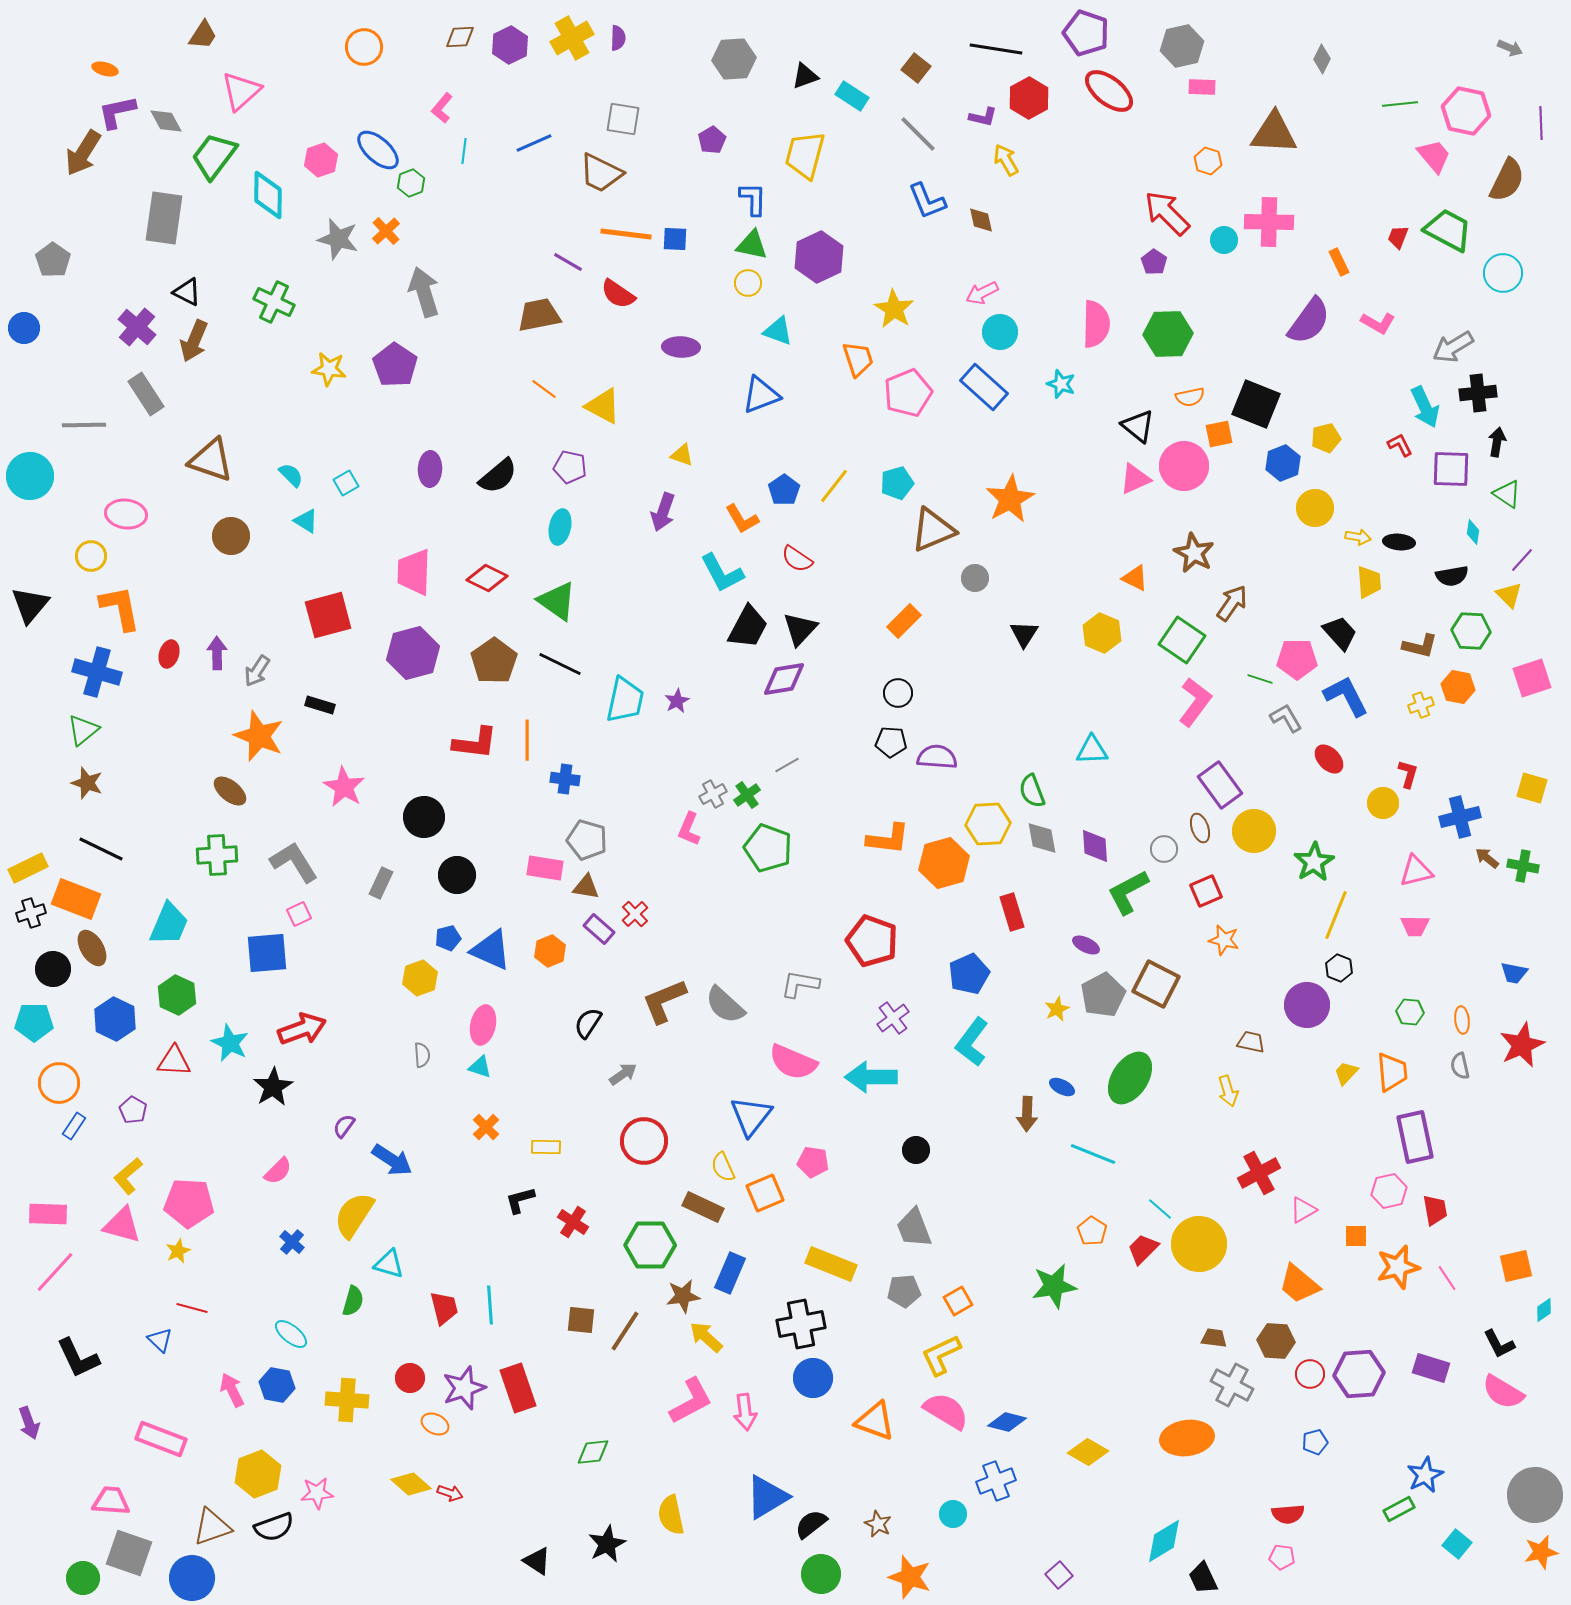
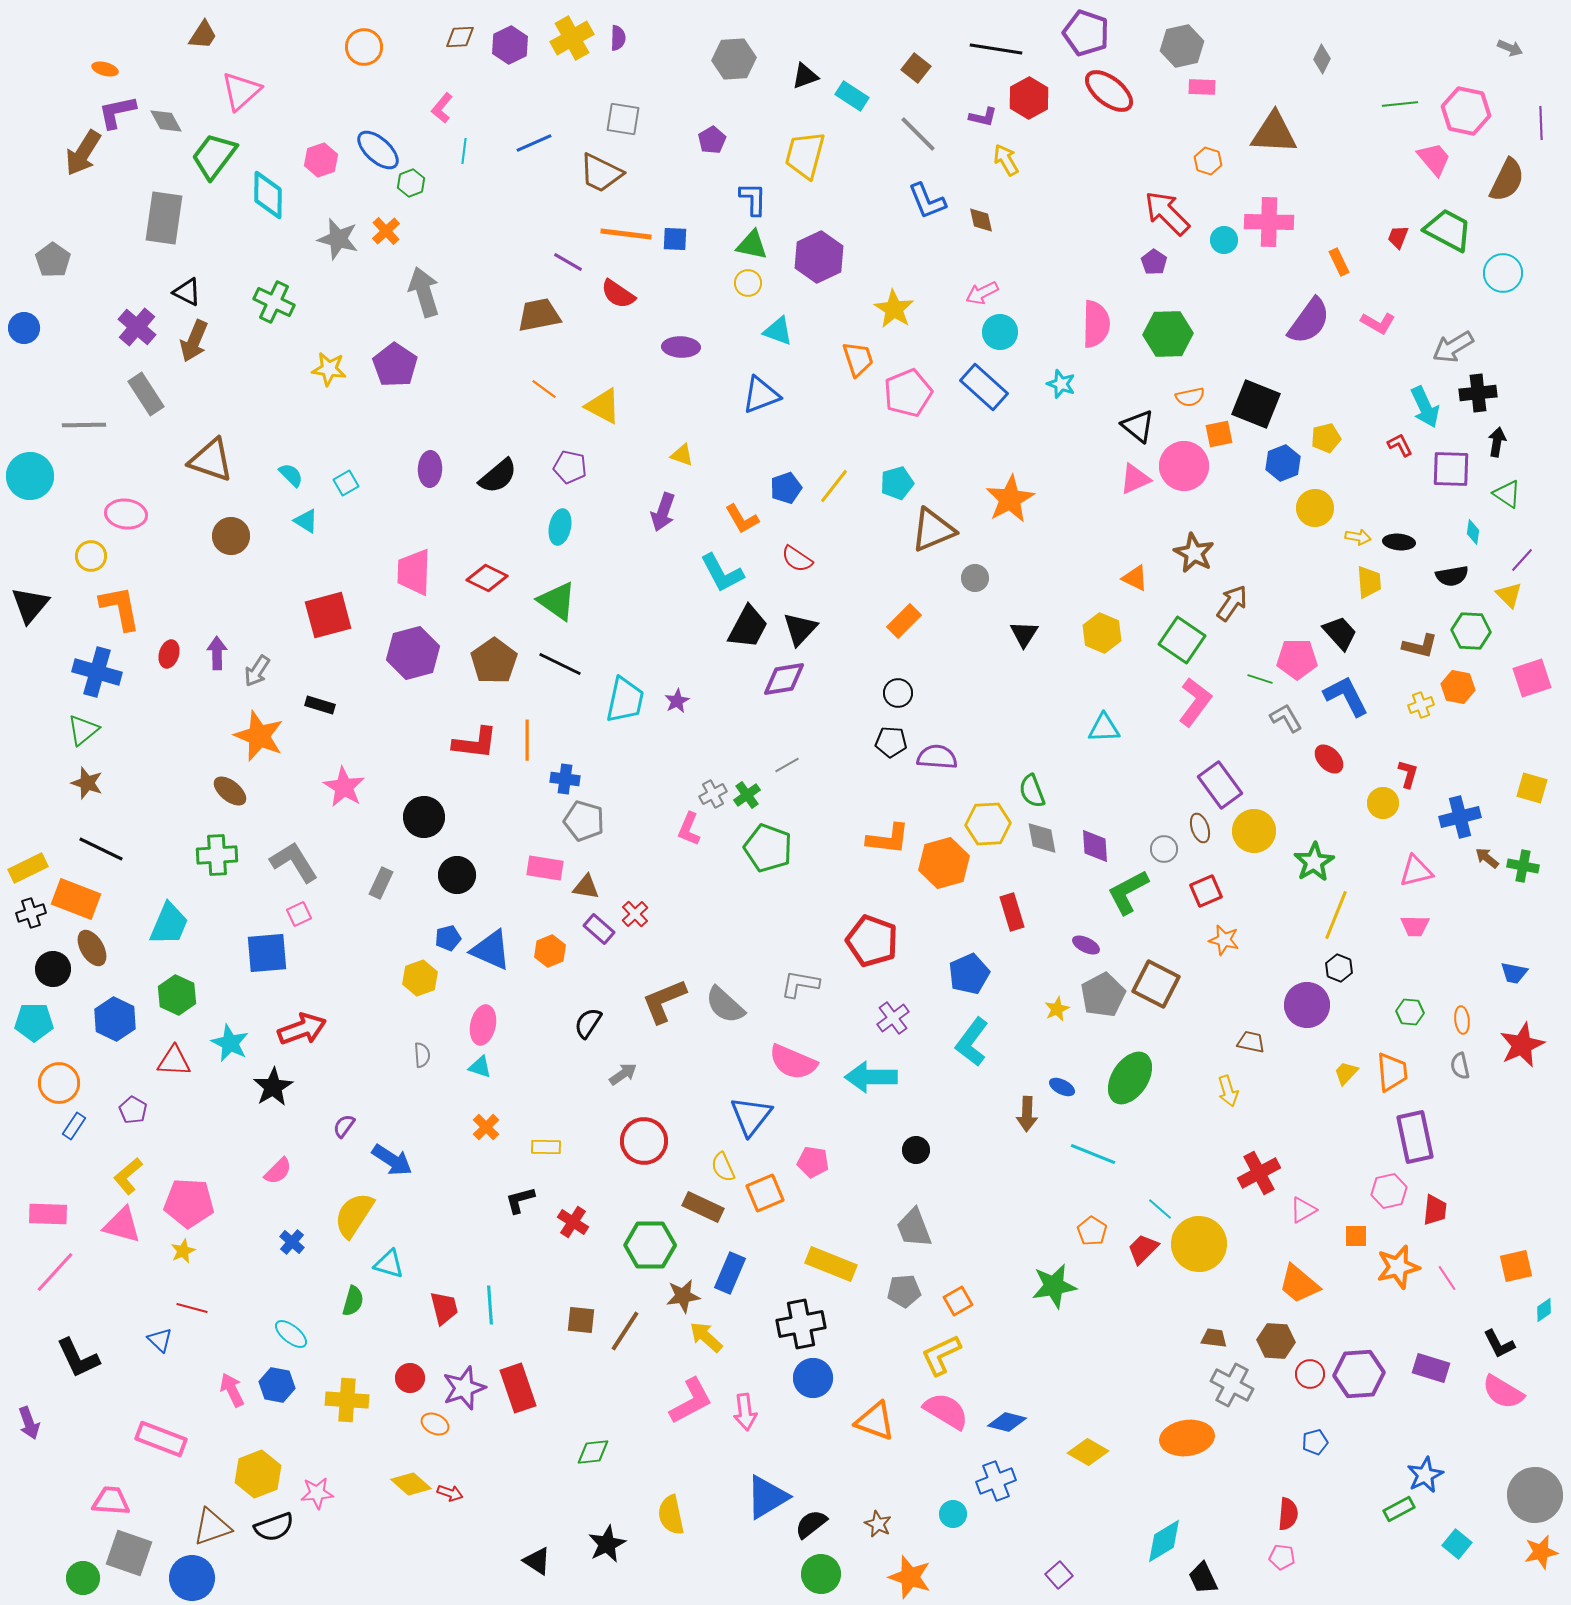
pink trapezoid at (1434, 156): moved 3 px down
blue pentagon at (784, 490): moved 2 px right, 2 px up; rotated 16 degrees clockwise
cyan triangle at (1092, 750): moved 12 px right, 22 px up
gray pentagon at (587, 840): moved 3 px left, 19 px up
red trapezoid at (1435, 1210): rotated 16 degrees clockwise
yellow star at (178, 1251): moved 5 px right
red semicircle at (1288, 1514): rotated 80 degrees counterclockwise
